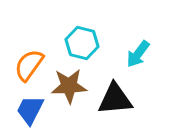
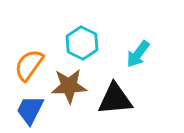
cyan hexagon: rotated 12 degrees clockwise
